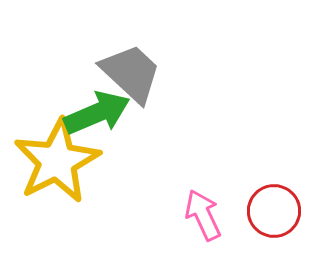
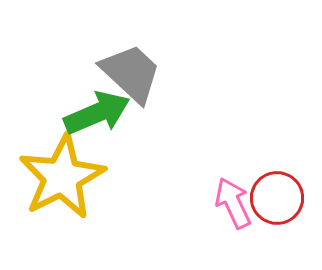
yellow star: moved 5 px right, 16 px down
red circle: moved 3 px right, 13 px up
pink arrow: moved 30 px right, 12 px up
